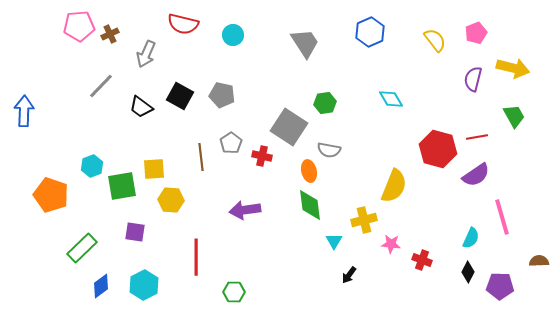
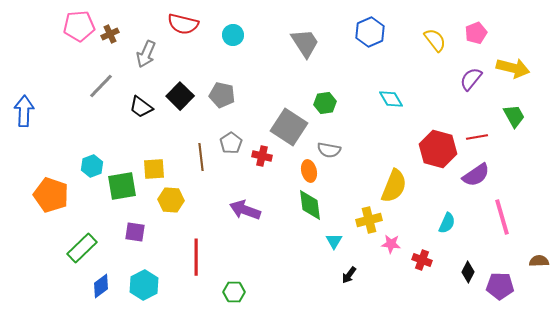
purple semicircle at (473, 79): moved 2 px left; rotated 25 degrees clockwise
black square at (180, 96): rotated 16 degrees clockwise
purple arrow at (245, 210): rotated 28 degrees clockwise
yellow cross at (364, 220): moved 5 px right
cyan semicircle at (471, 238): moved 24 px left, 15 px up
